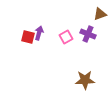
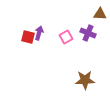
brown triangle: rotated 24 degrees clockwise
purple cross: moved 1 px up
